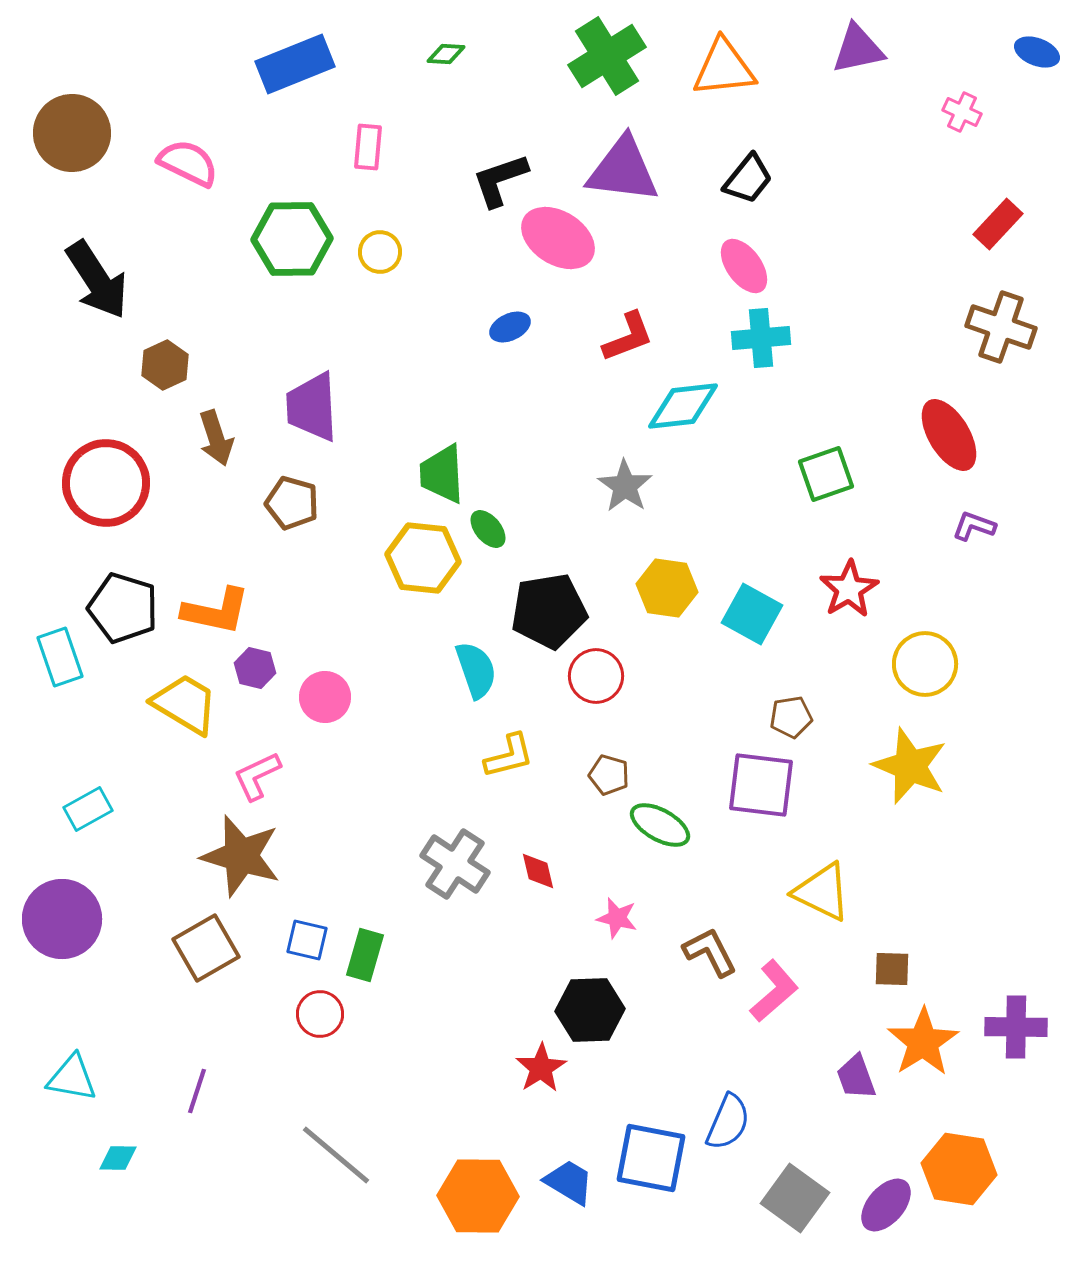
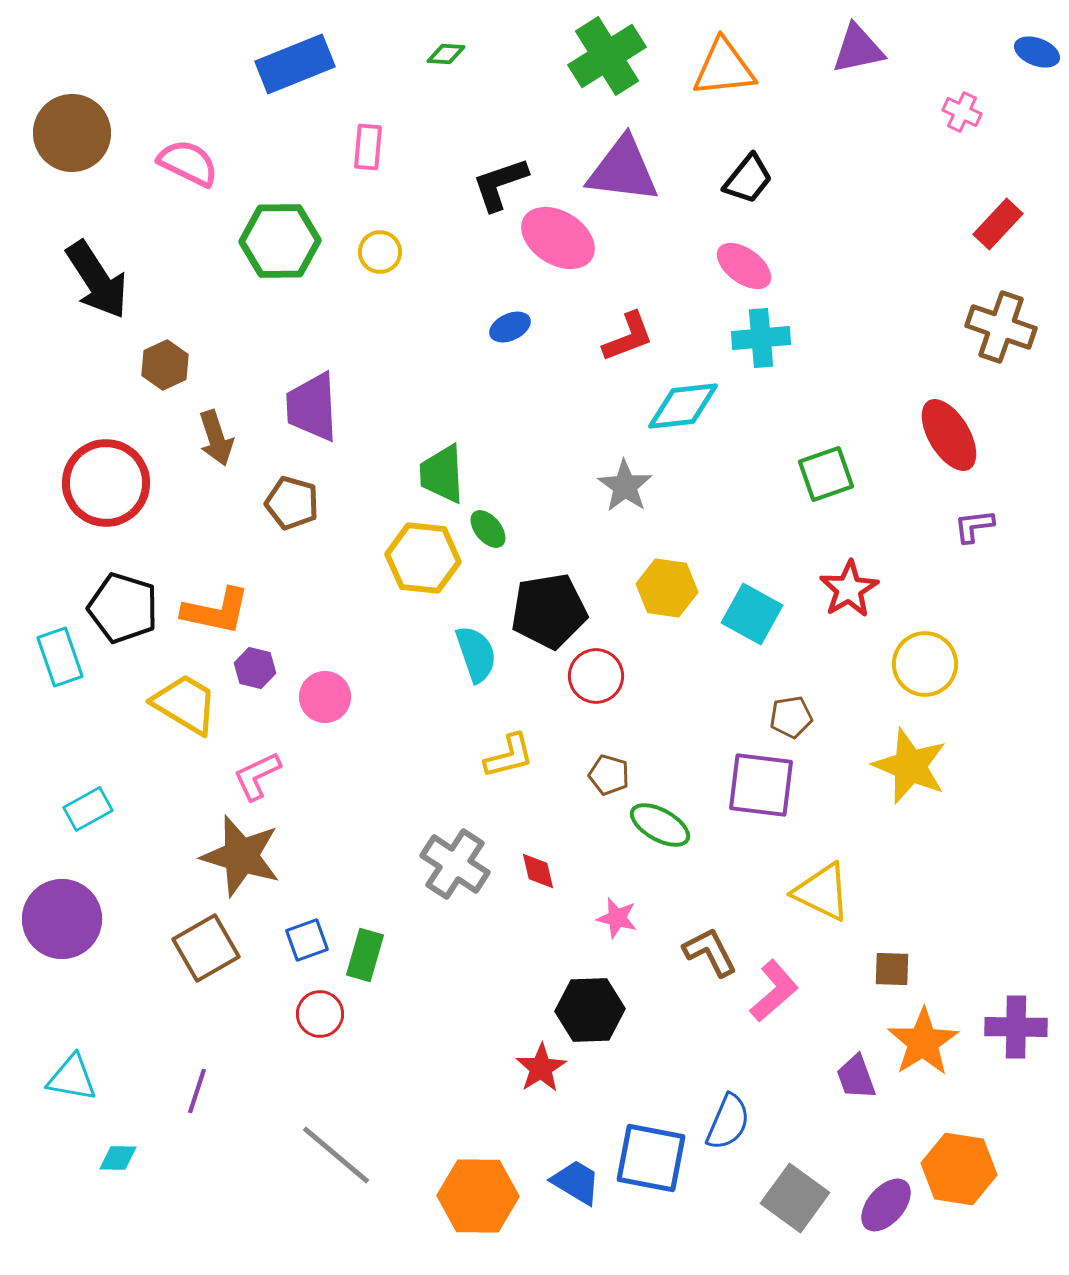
black L-shape at (500, 180): moved 4 px down
green hexagon at (292, 239): moved 12 px left, 2 px down
pink ellipse at (744, 266): rotated 18 degrees counterclockwise
purple L-shape at (974, 526): rotated 27 degrees counterclockwise
cyan semicircle at (476, 670): moved 16 px up
blue square at (307, 940): rotated 33 degrees counterclockwise
blue trapezoid at (569, 1182): moved 7 px right
